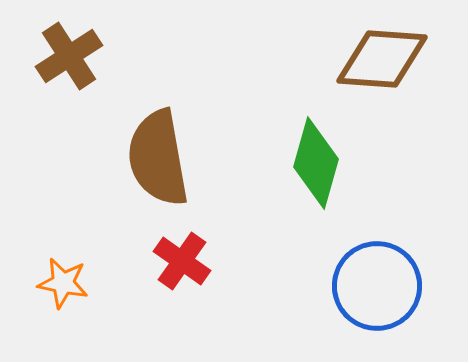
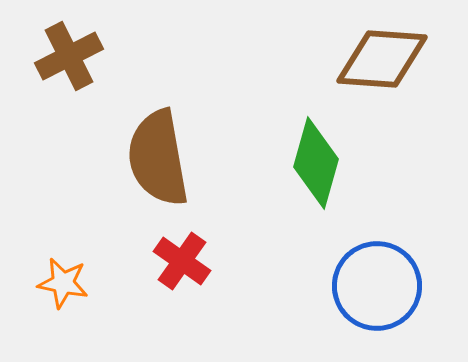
brown cross: rotated 6 degrees clockwise
